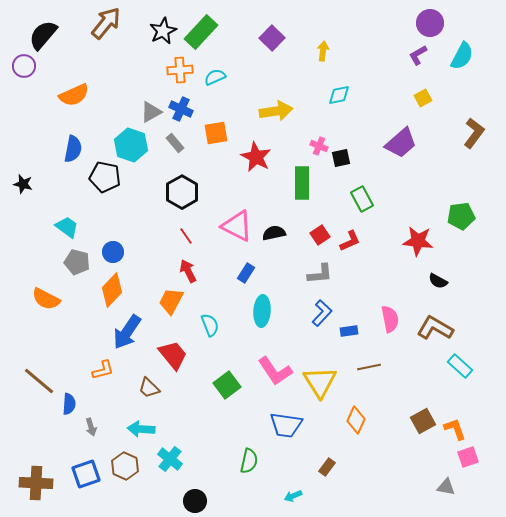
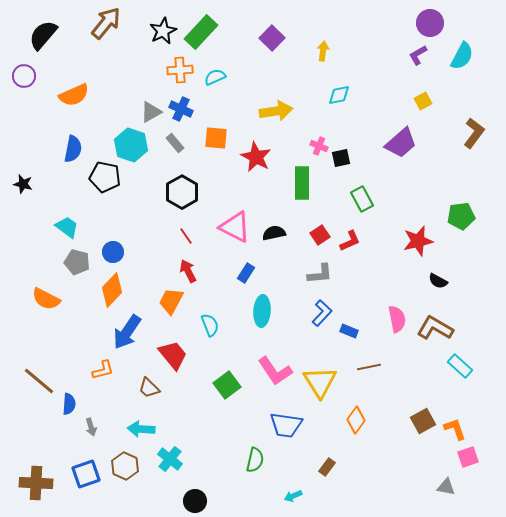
purple circle at (24, 66): moved 10 px down
yellow square at (423, 98): moved 3 px down
orange square at (216, 133): moved 5 px down; rotated 15 degrees clockwise
pink triangle at (237, 226): moved 2 px left, 1 px down
red star at (418, 241): rotated 20 degrees counterclockwise
pink semicircle at (390, 319): moved 7 px right
blue rectangle at (349, 331): rotated 30 degrees clockwise
orange diamond at (356, 420): rotated 12 degrees clockwise
green semicircle at (249, 461): moved 6 px right, 1 px up
